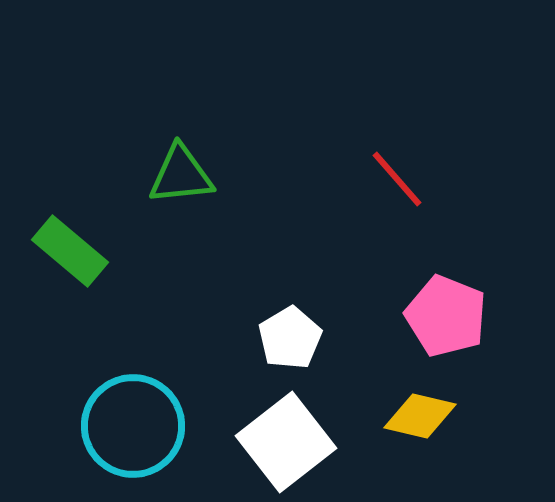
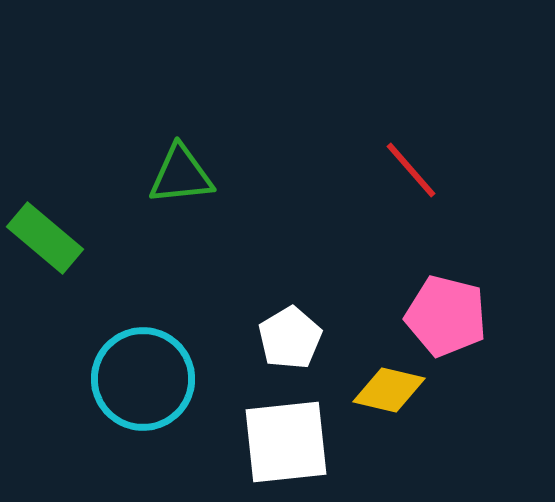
red line: moved 14 px right, 9 px up
green rectangle: moved 25 px left, 13 px up
pink pentagon: rotated 8 degrees counterclockwise
yellow diamond: moved 31 px left, 26 px up
cyan circle: moved 10 px right, 47 px up
white square: rotated 32 degrees clockwise
